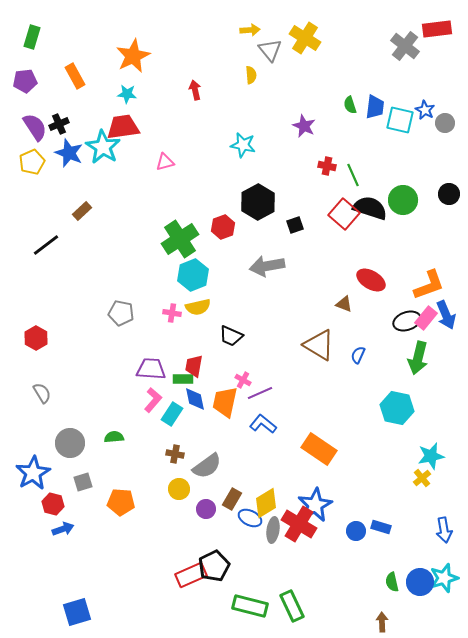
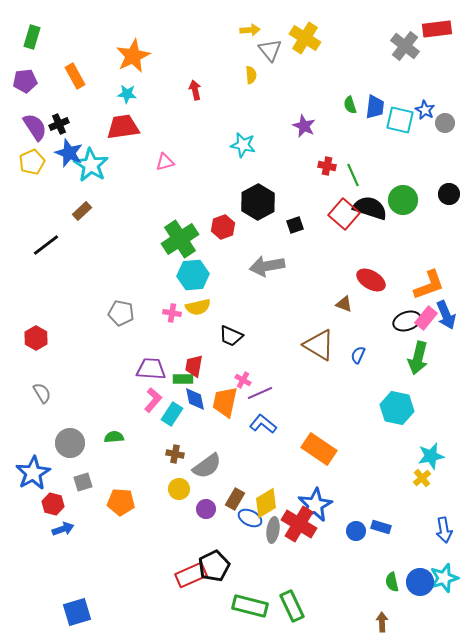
cyan star at (103, 147): moved 12 px left, 18 px down
cyan hexagon at (193, 275): rotated 16 degrees clockwise
brown rectangle at (232, 499): moved 3 px right
